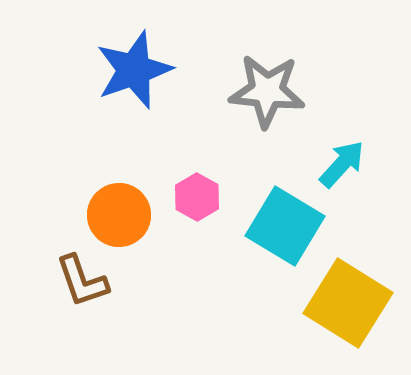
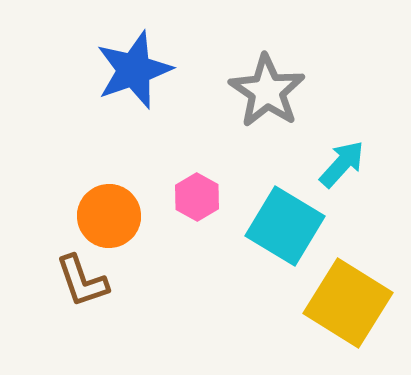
gray star: rotated 28 degrees clockwise
orange circle: moved 10 px left, 1 px down
